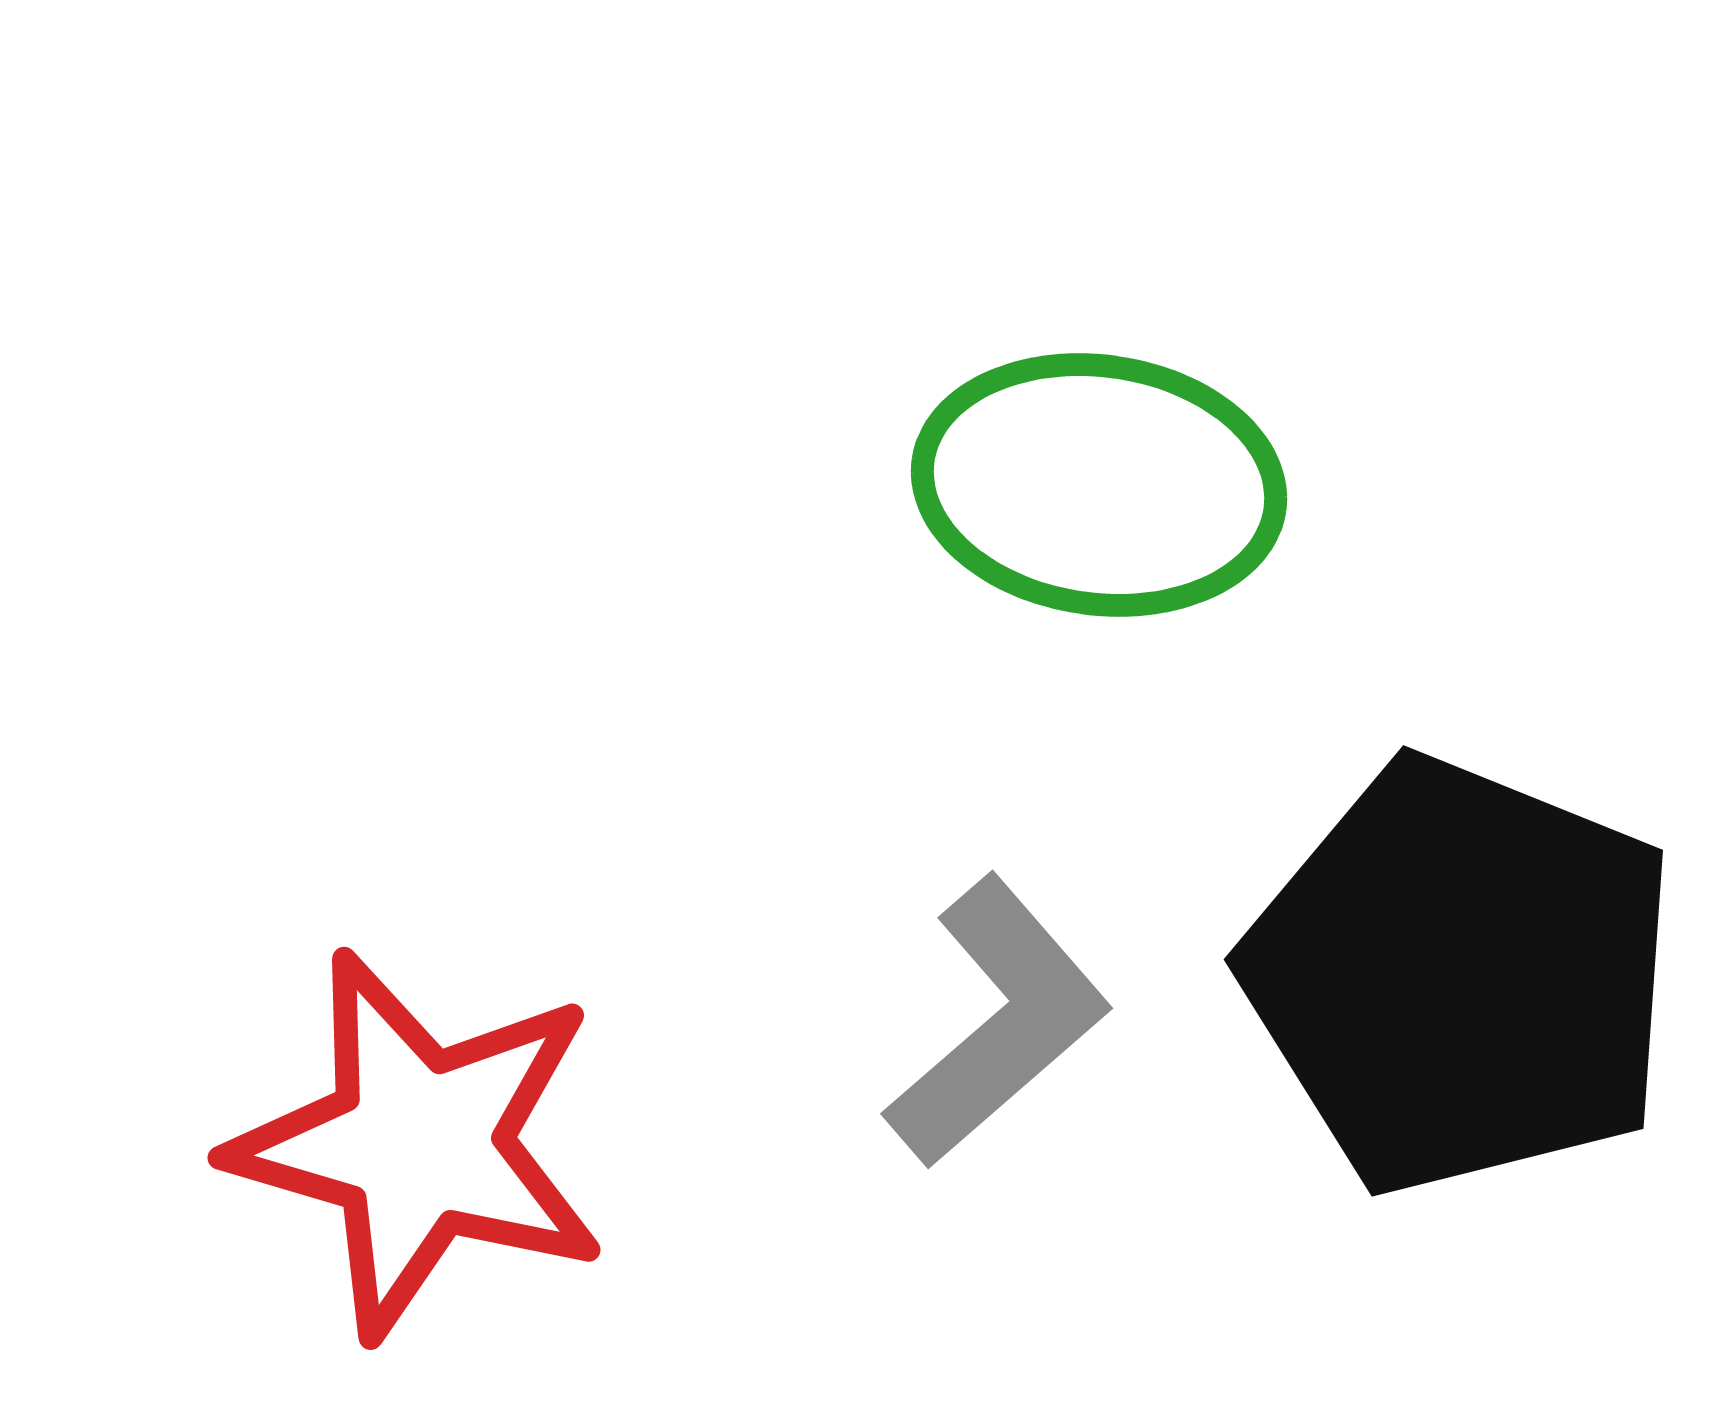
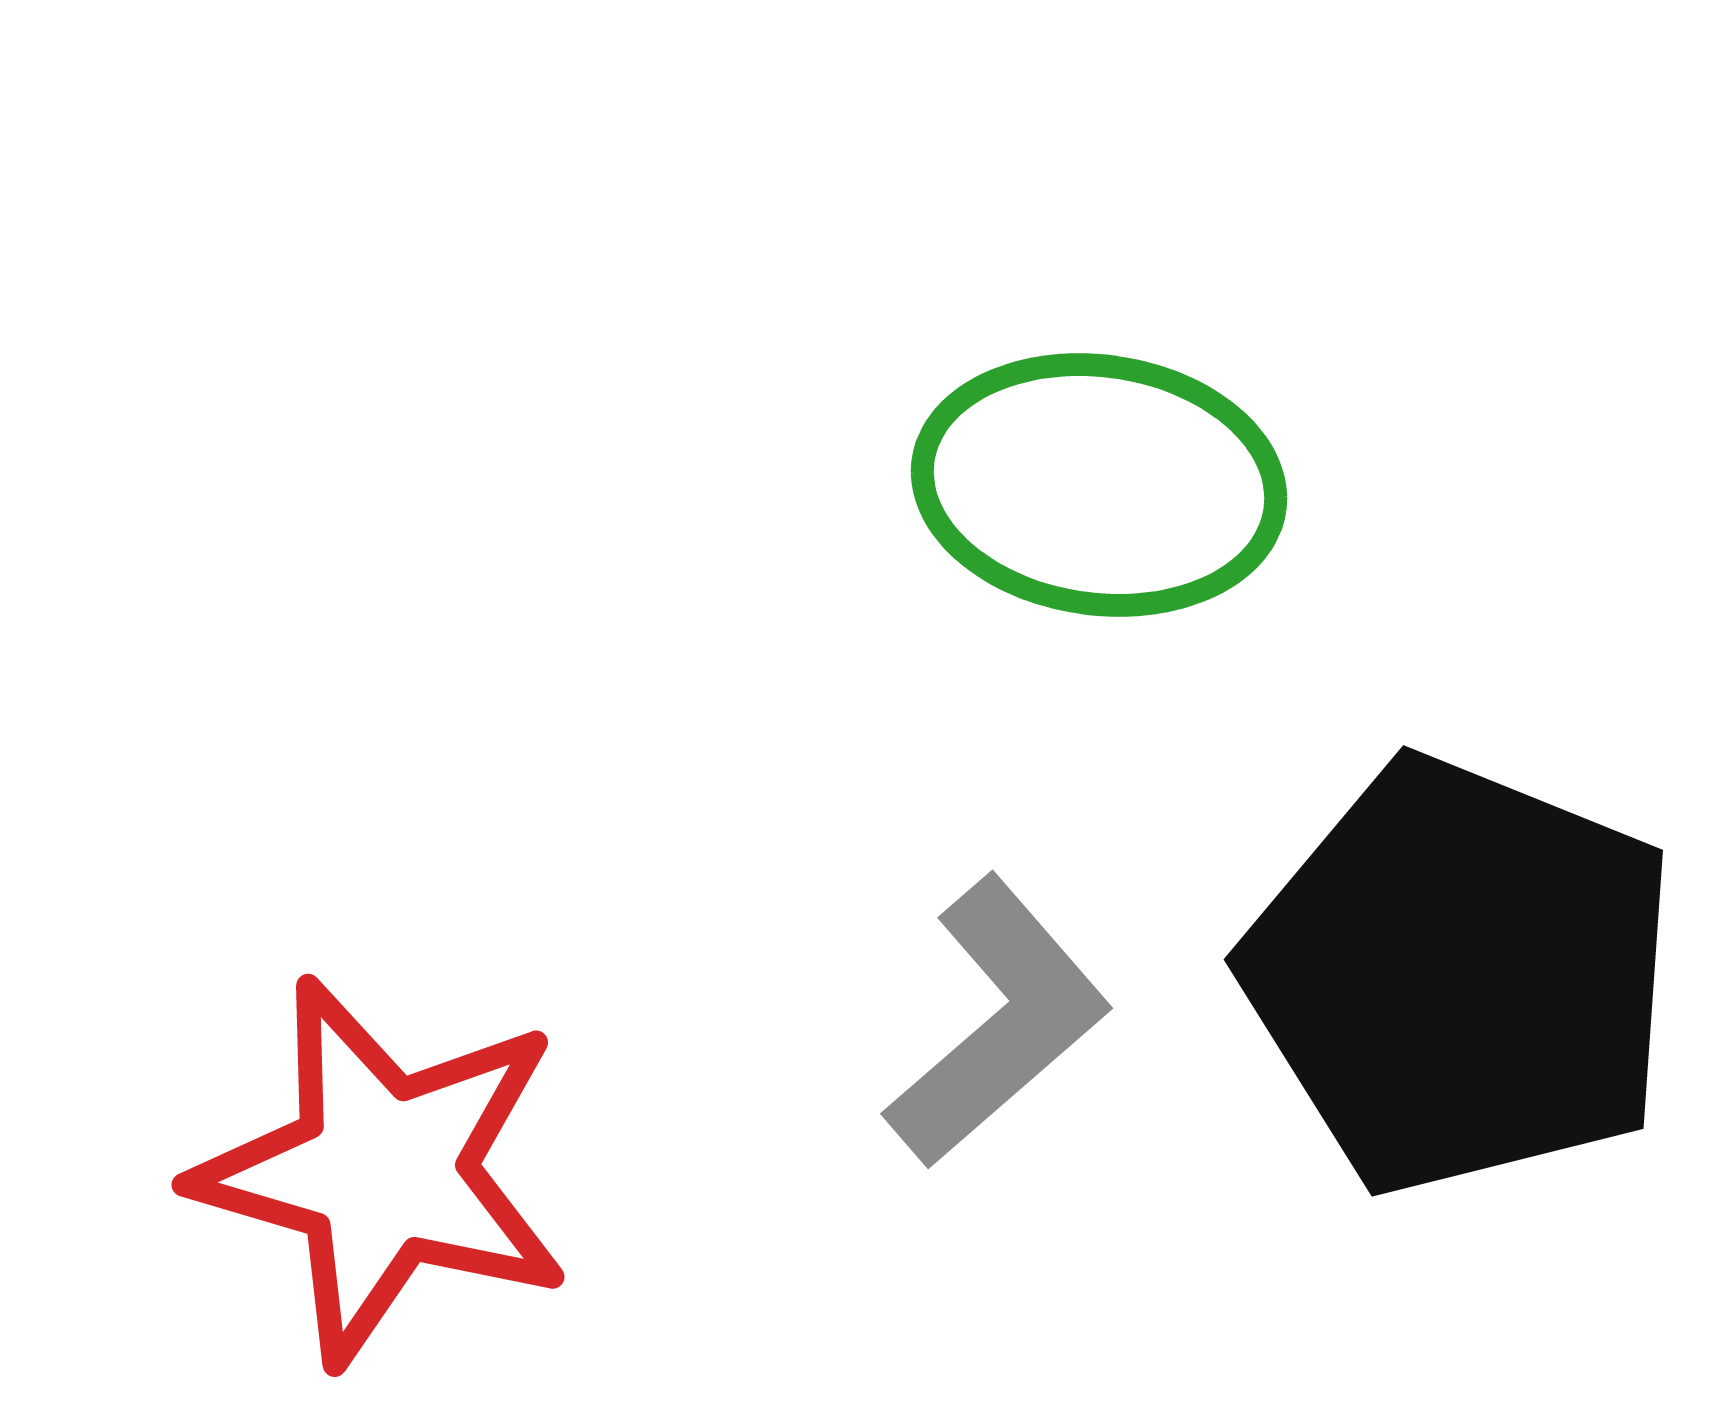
red star: moved 36 px left, 27 px down
